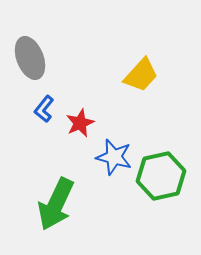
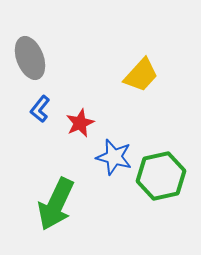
blue L-shape: moved 4 px left
